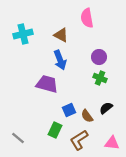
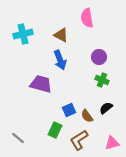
green cross: moved 2 px right, 2 px down
purple trapezoid: moved 6 px left
pink triangle: rotated 21 degrees counterclockwise
